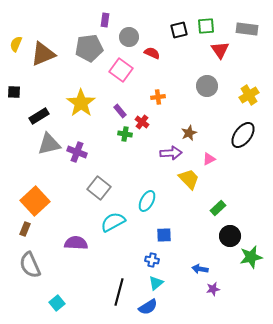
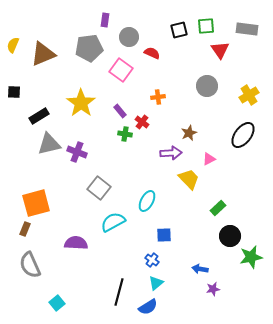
yellow semicircle at (16, 44): moved 3 px left, 1 px down
orange square at (35, 201): moved 1 px right, 2 px down; rotated 28 degrees clockwise
blue cross at (152, 260): rotated 24 degrees clockwise
